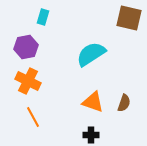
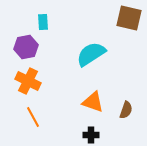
cyan rectangle: moved 5 px down; rotated 21 degrees counterclockwise
brown semicircle: moved 2 px right, 7 px down
